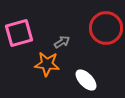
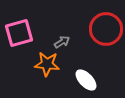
red circle: moved 1 px down
